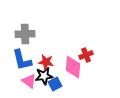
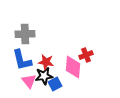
pink triangle: rotated 14 degrees clockwise
